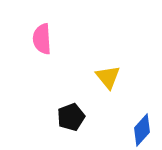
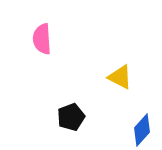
yellow triangle: moved 12 px right; rotated 24 degrees counterclockwise
